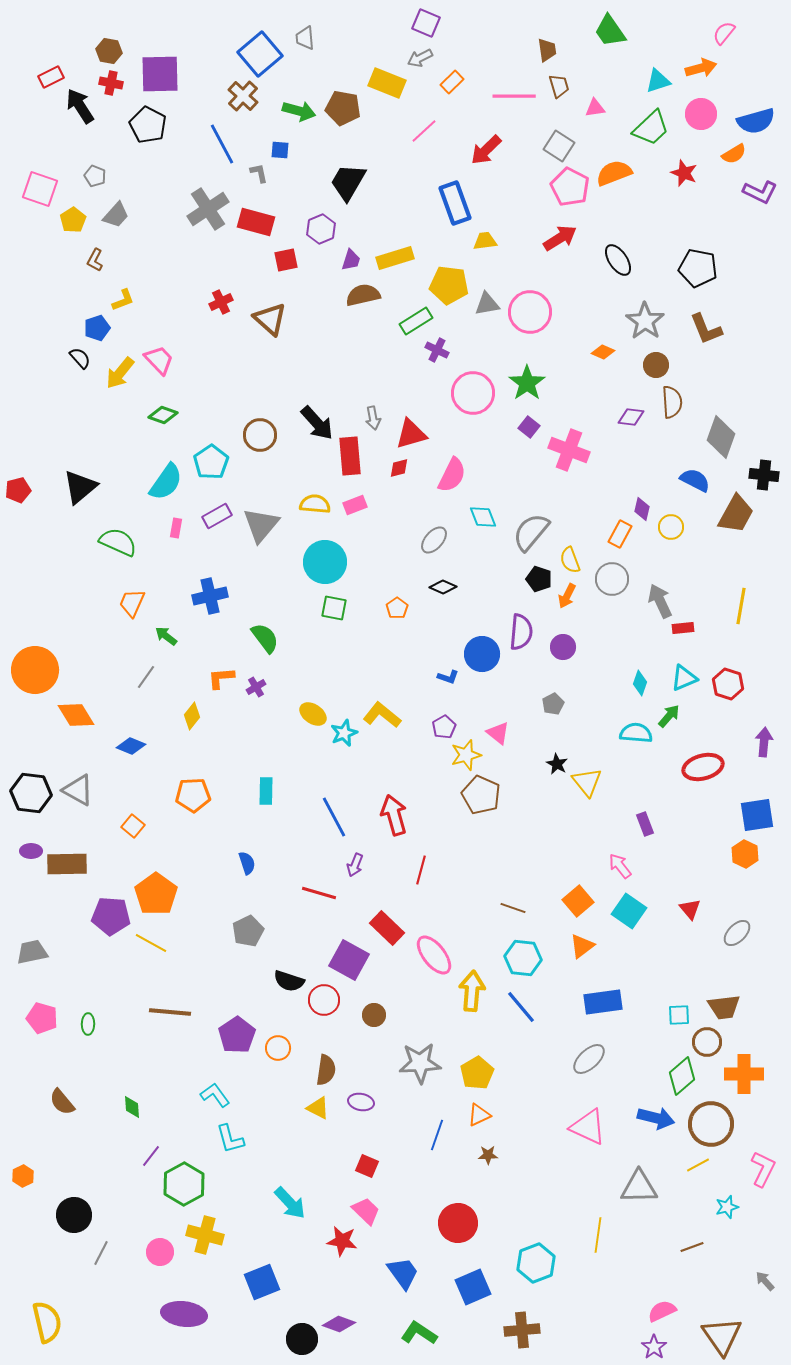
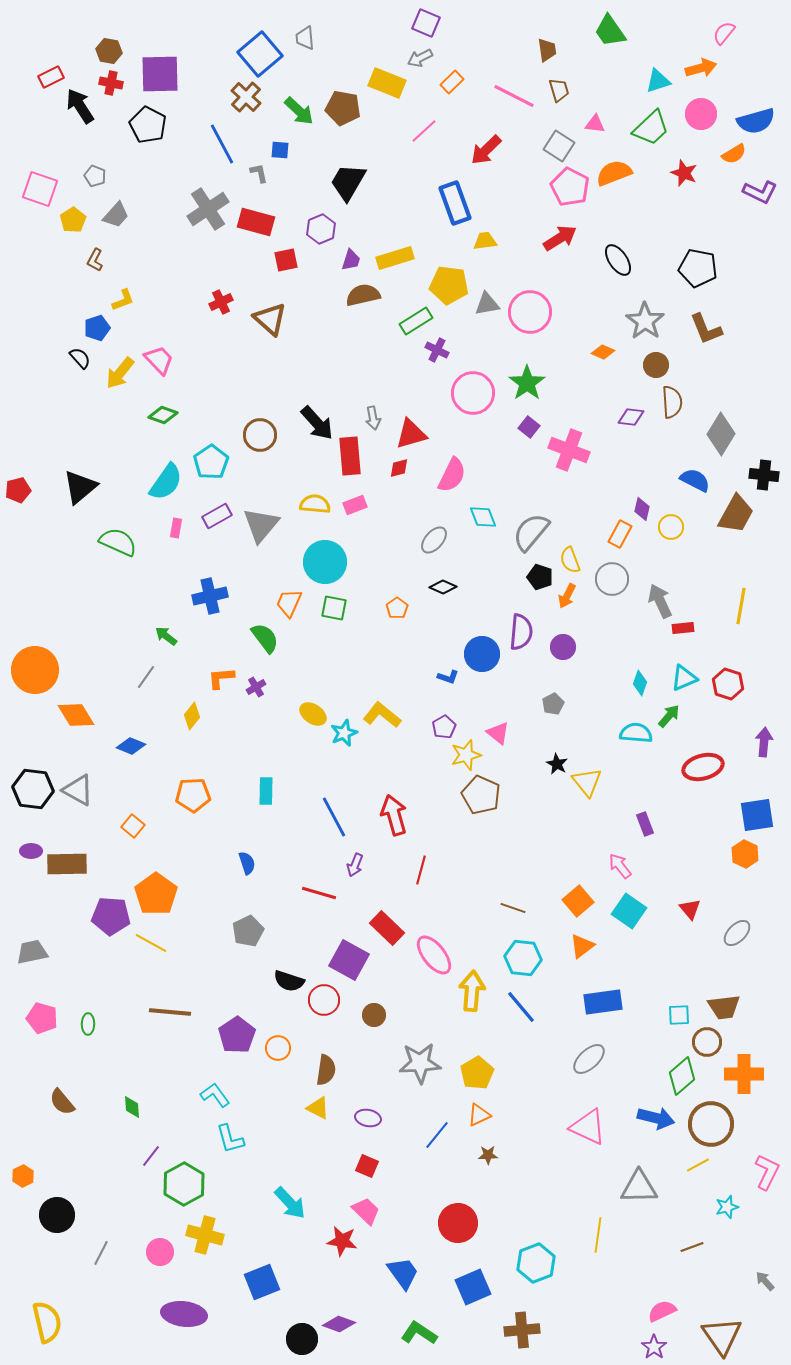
brown trapezoid at (559, 86): moved 4 px down
brown cross at (243, 96): moved 3 px right, 1 px down
pink line at (514, 96): rotated 27 degrees clockwise
pink triangle at (595, 108): moved 16 px down; rotated 15 degrees clockwise
green arrow at (299, 111): rotated 28 degrees clockwise
gray diamond at (721, 437): moved 3 px up; rotated 12 degrees clockwise
black pentagon at (539, 579): moved 1 px right, 2 px up
orange trapezoid at (132, 603): moved 157 px right
black hexagon at (31, 793): moved 2 px right, 4 px up
purple ellipse at (361, 1102): moved 7 px right, 16 px down
blue line at (437, 1135): rotated 20 degrees clockwise
pink L-shape at (763, 1169): moved 4 px right, 3 px down
black circle at (74, 1215): moved 17 px left
